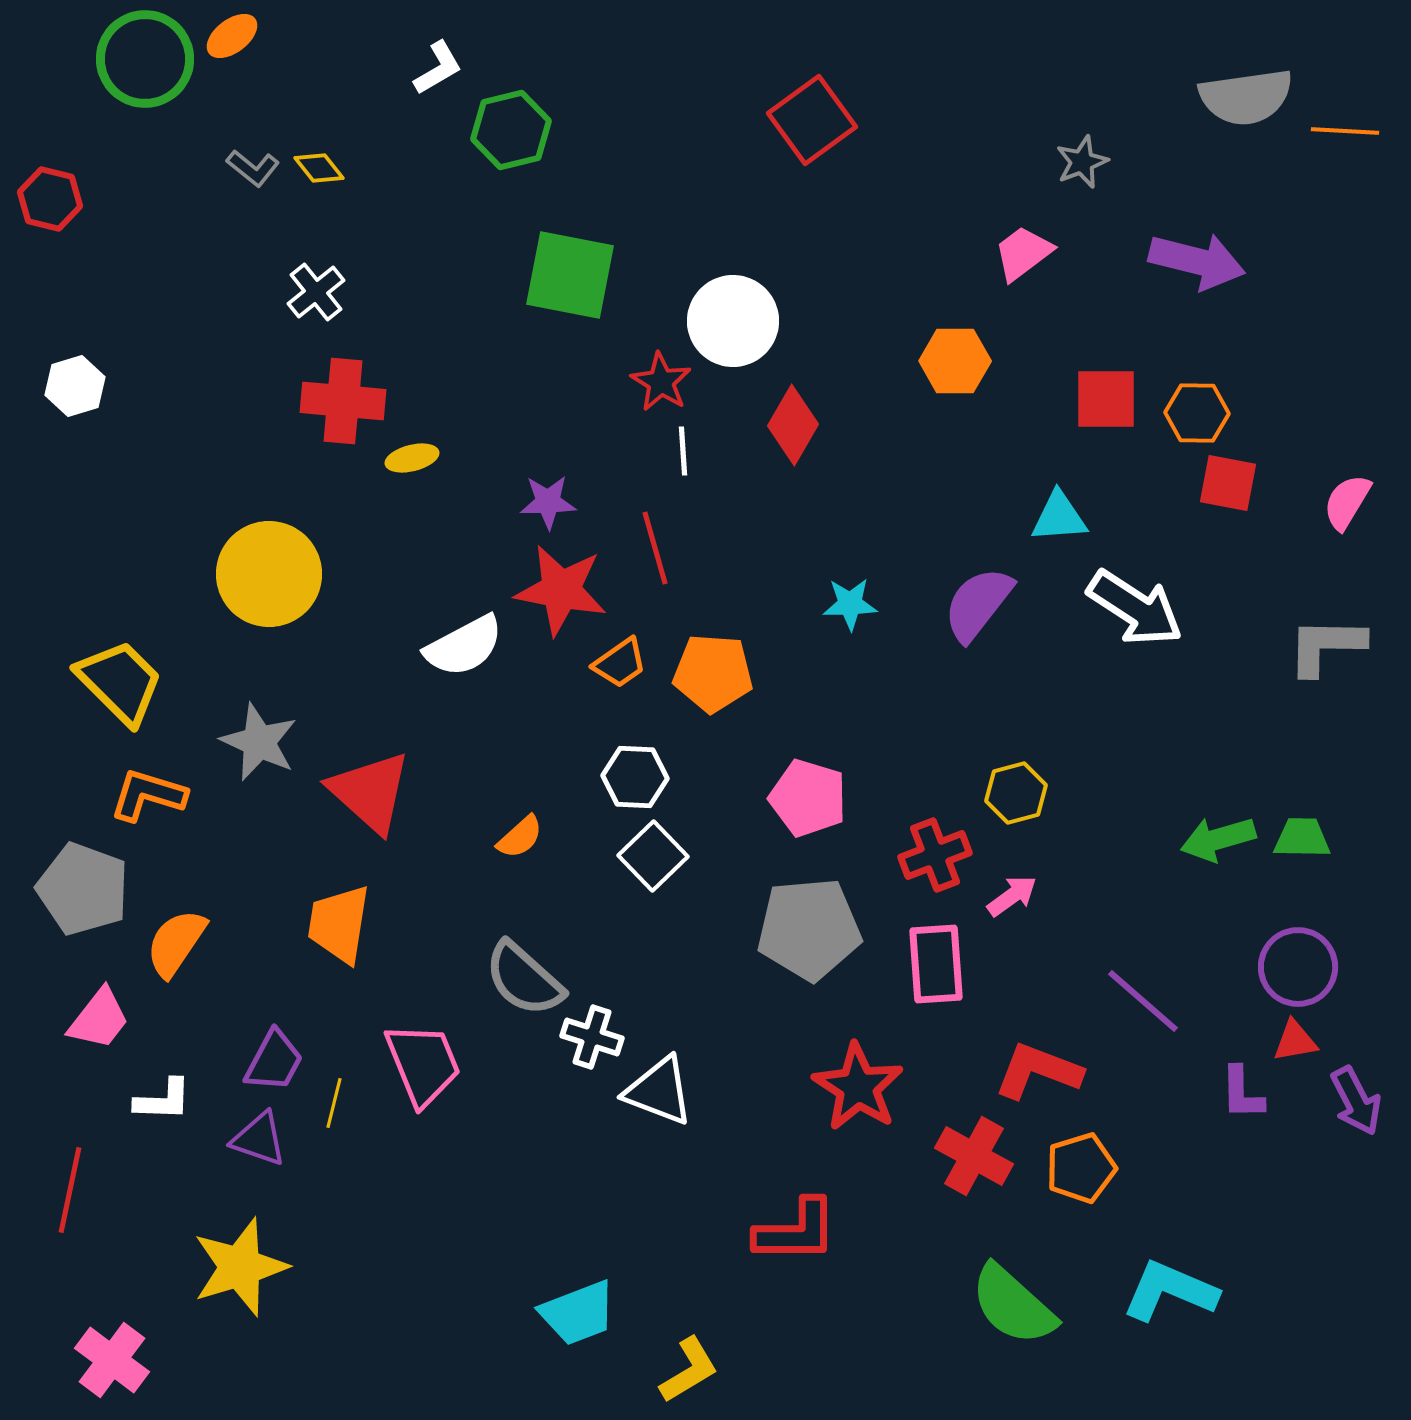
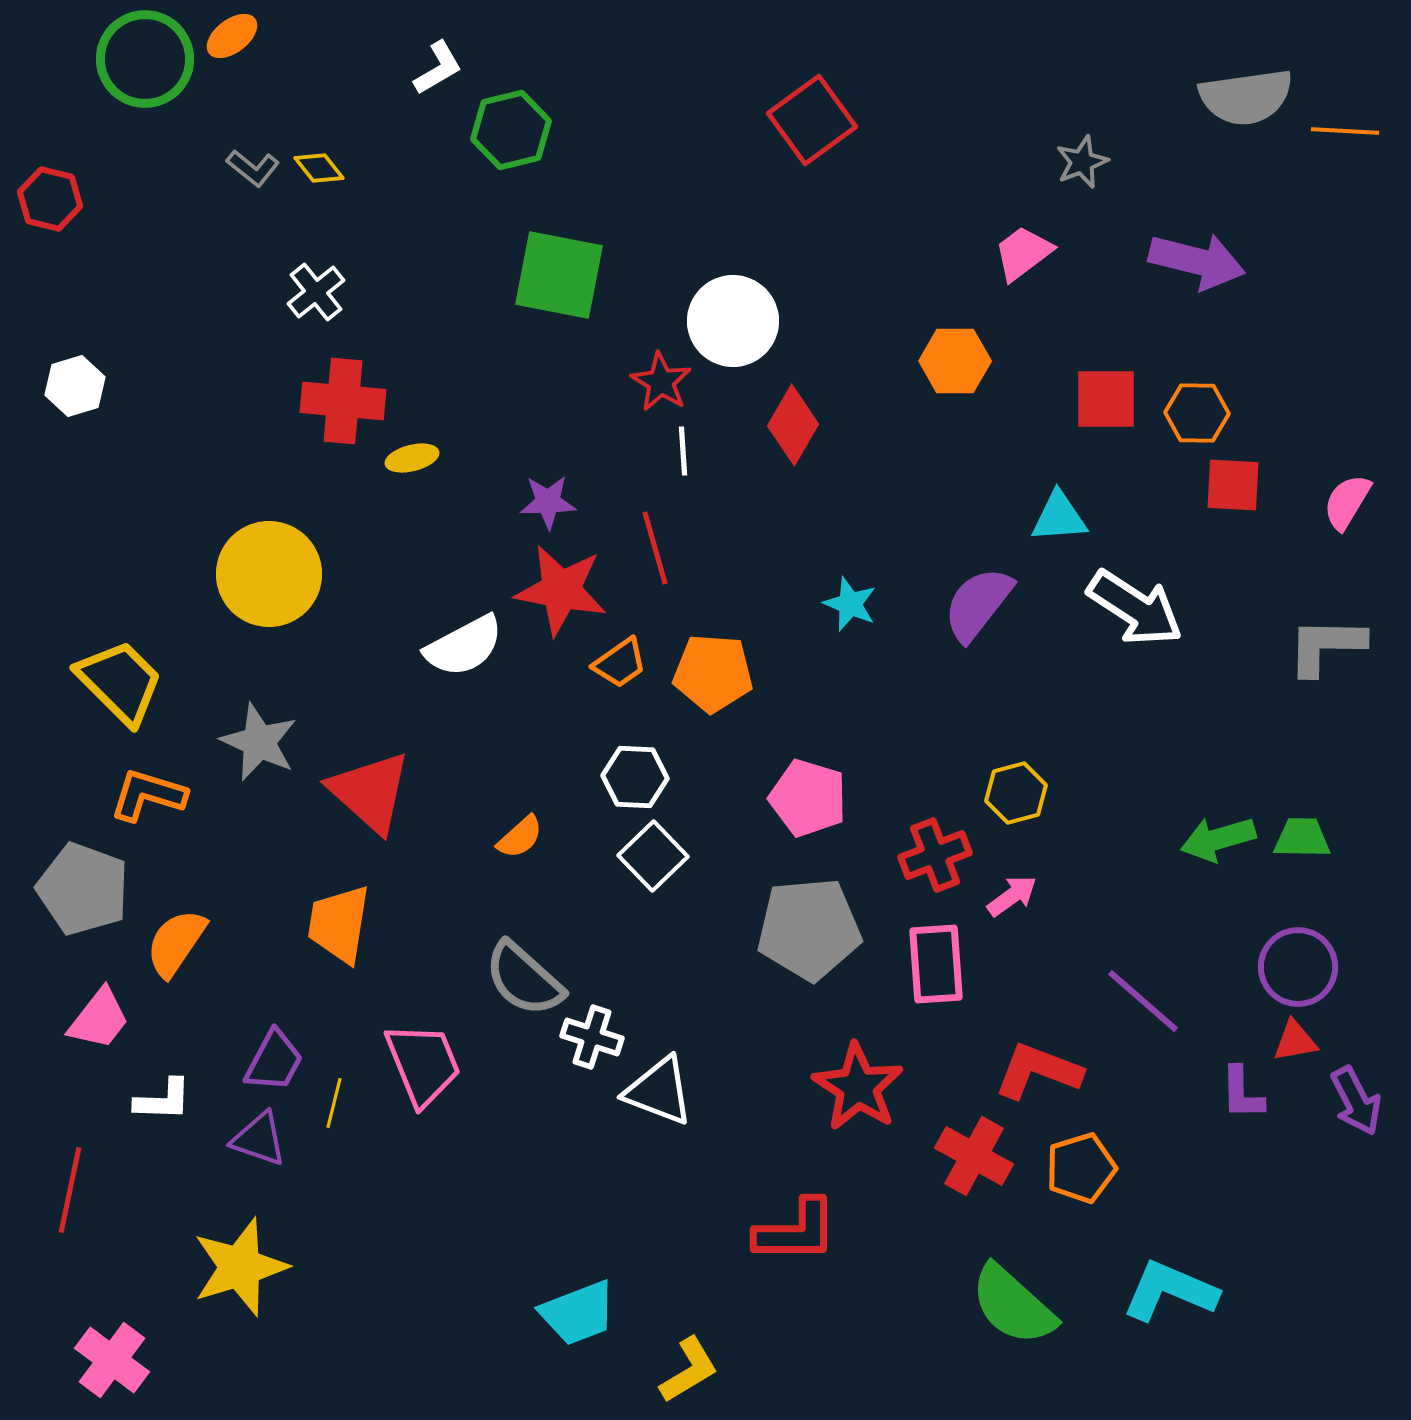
green square at (570, 275): moved 11 px left
red square at (1228, 483): moved 5 px right, 2 px down; rotated 8 degrees counterclockwise
cyan star at (850, 604): rotated 24 degrees clockwise
